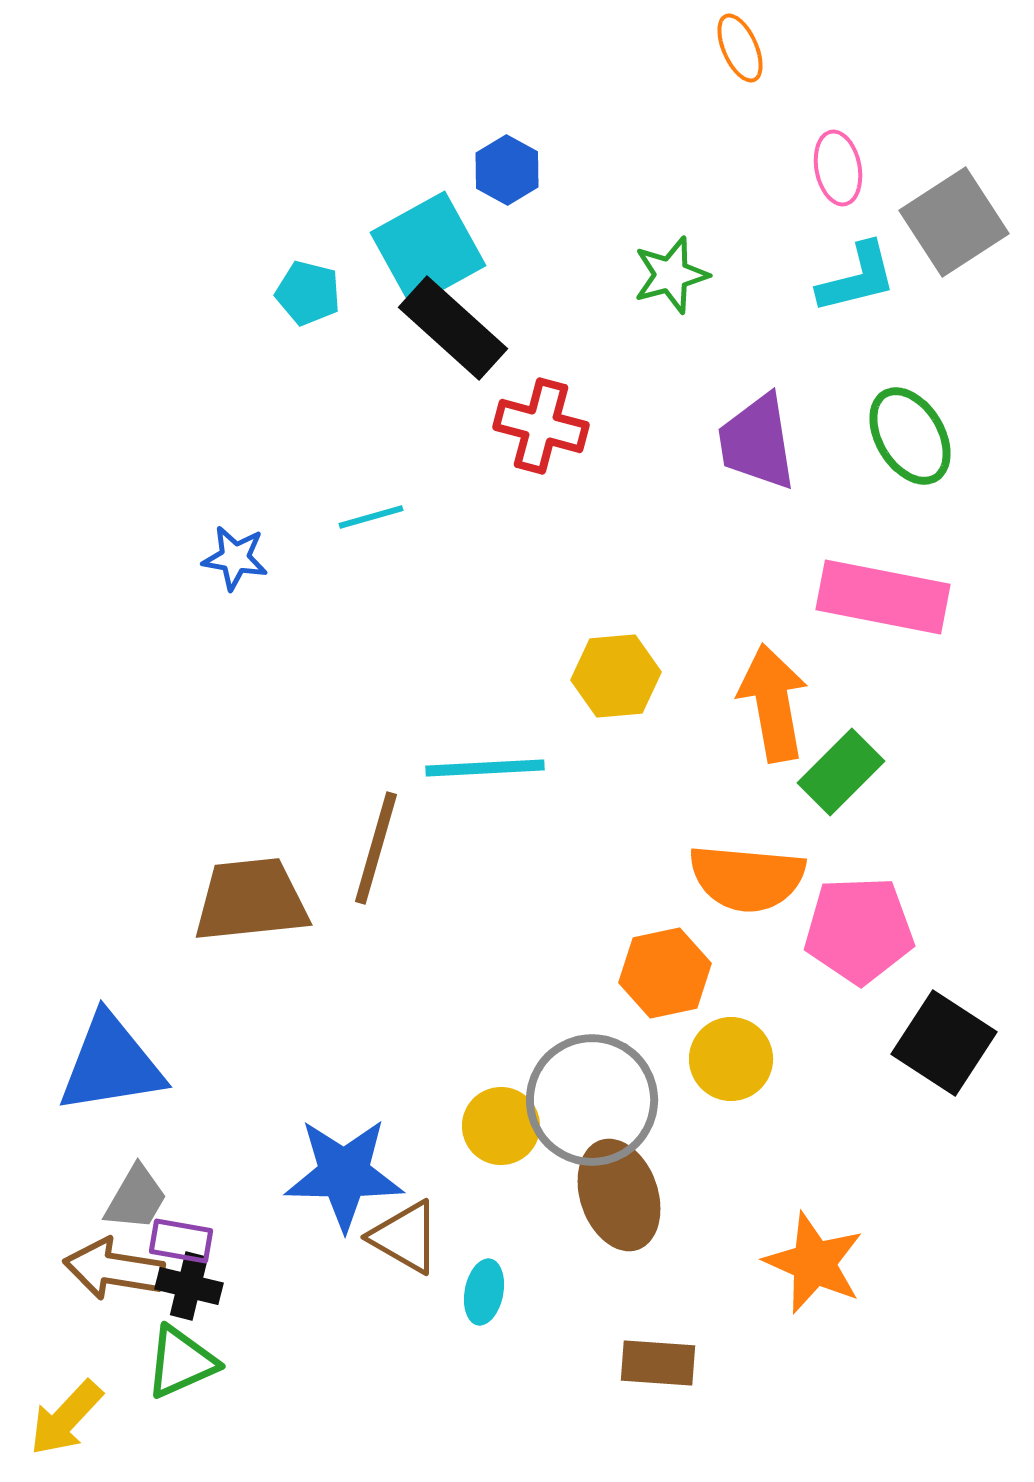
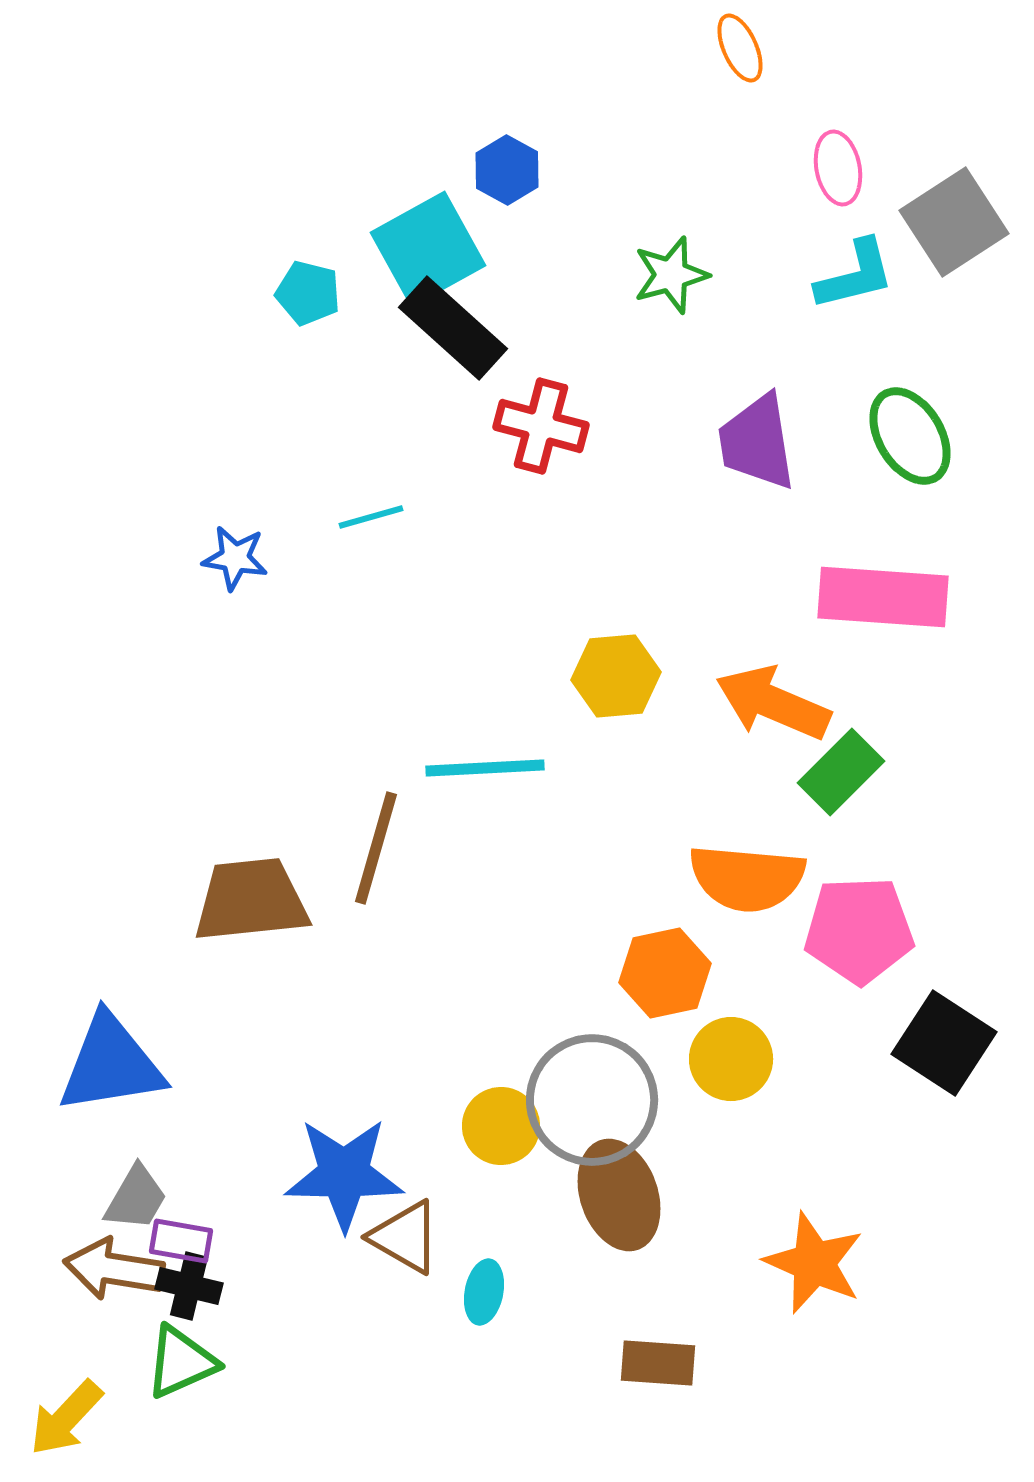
cyan L-shape at (857, 278): moved 2 px left, 3 px up
pink rectangle at (883, 597): rotated 7 degrees counterclockwise
orange arrow at (773, 703): rotated 57 degrees counterclockwise
